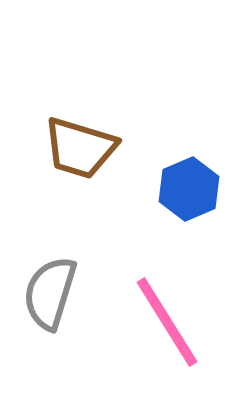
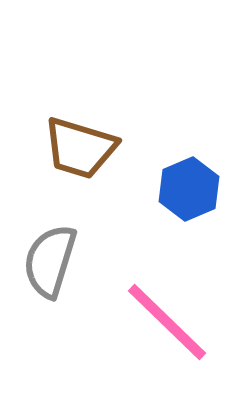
gray semicircle: moved 32 px up
pink line: rotated 14 degrees counterclockwise
